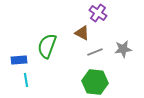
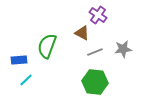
purple cross: moved 2 px down
cyan line: rotated 56 degrees clockwise
